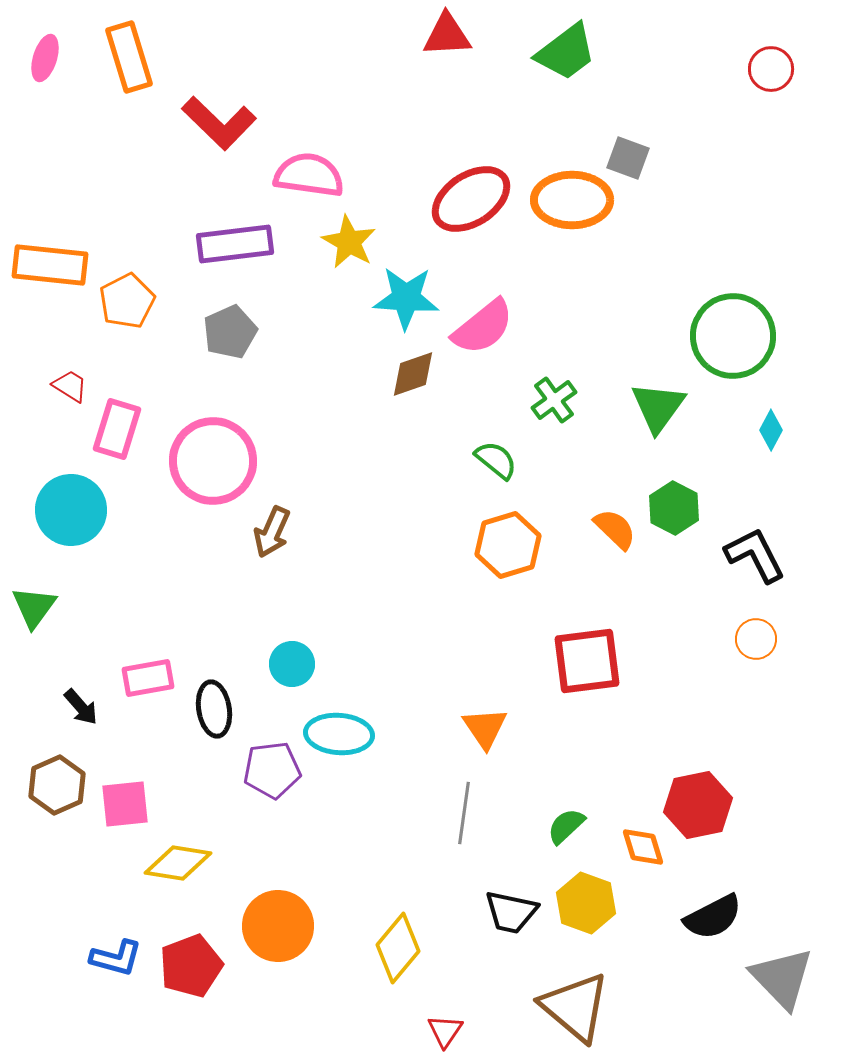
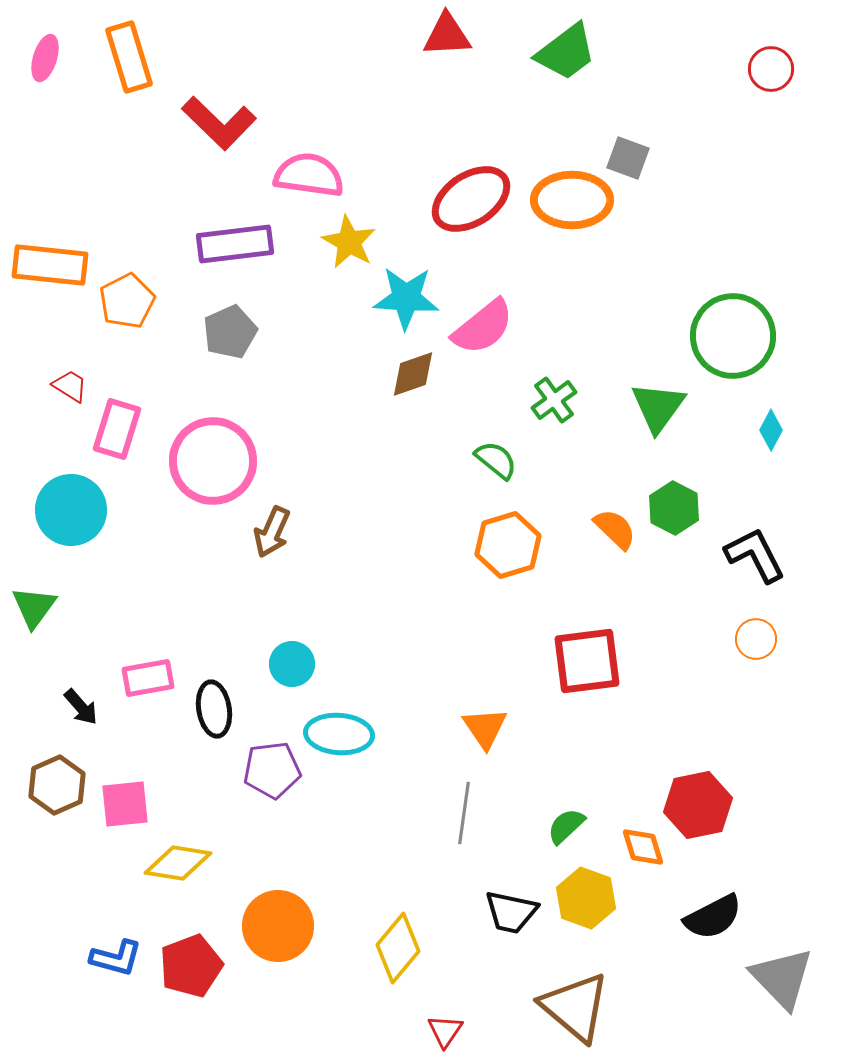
yellow hexagon at (586, 903): moved 5 px up
